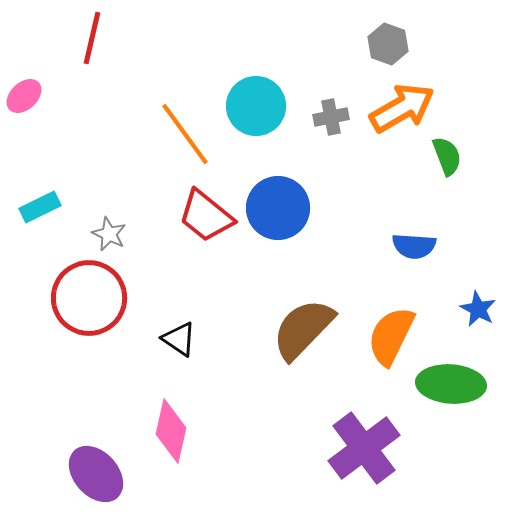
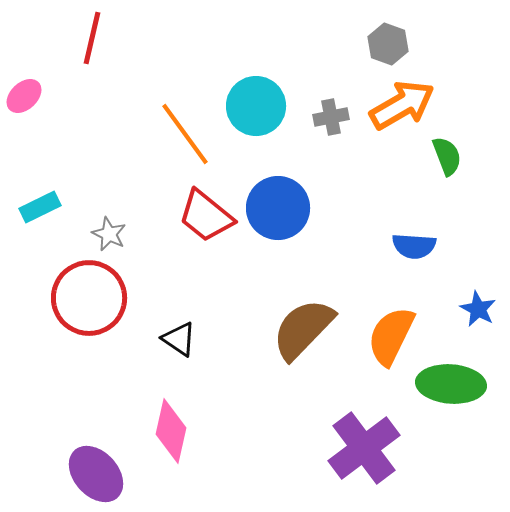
orange arrow: moved 3 px up
